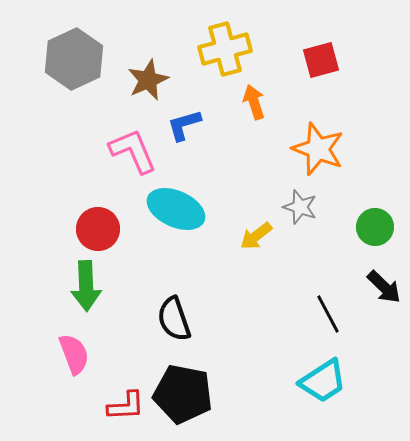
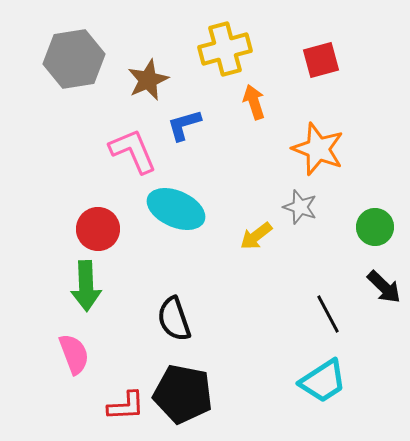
gray hexagon: rotated 16 degrees clockwise
